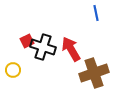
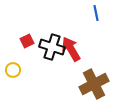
black cross: moved 9 px right
brown cross: moved 11 px down; rotated 8 degrees counterclockwise
